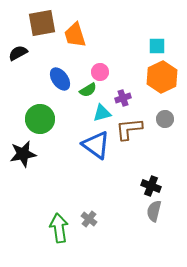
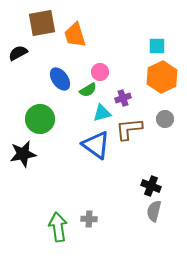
gray cross: rotated 35 degrees counterclockwise
green arrow: moved 1 px left, 1 px up
